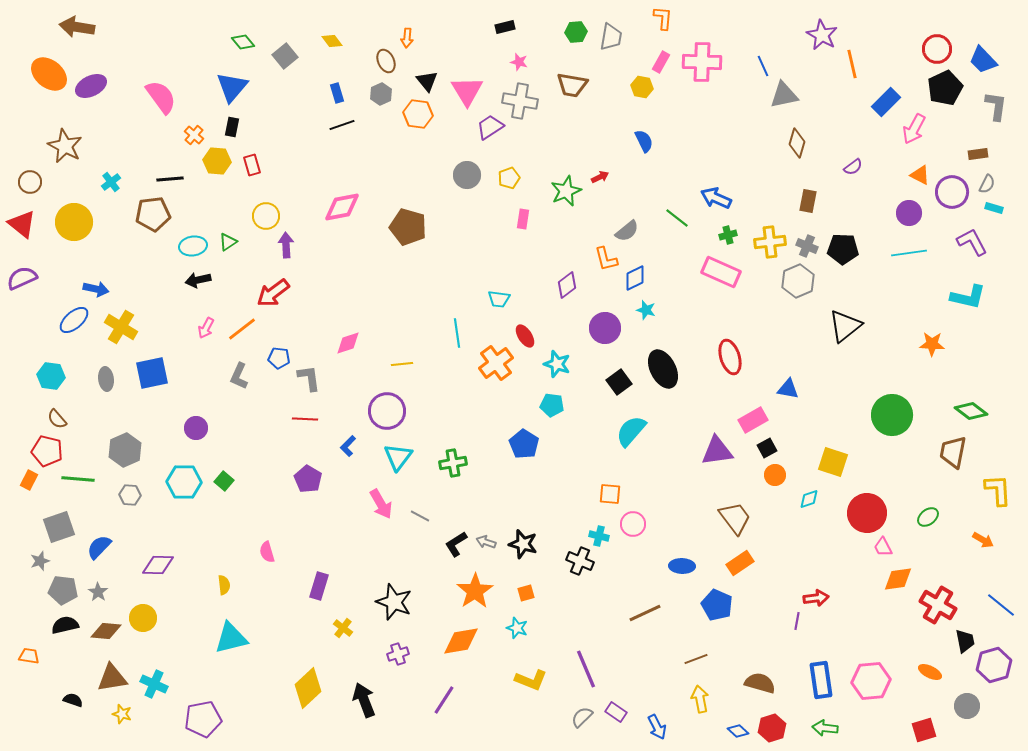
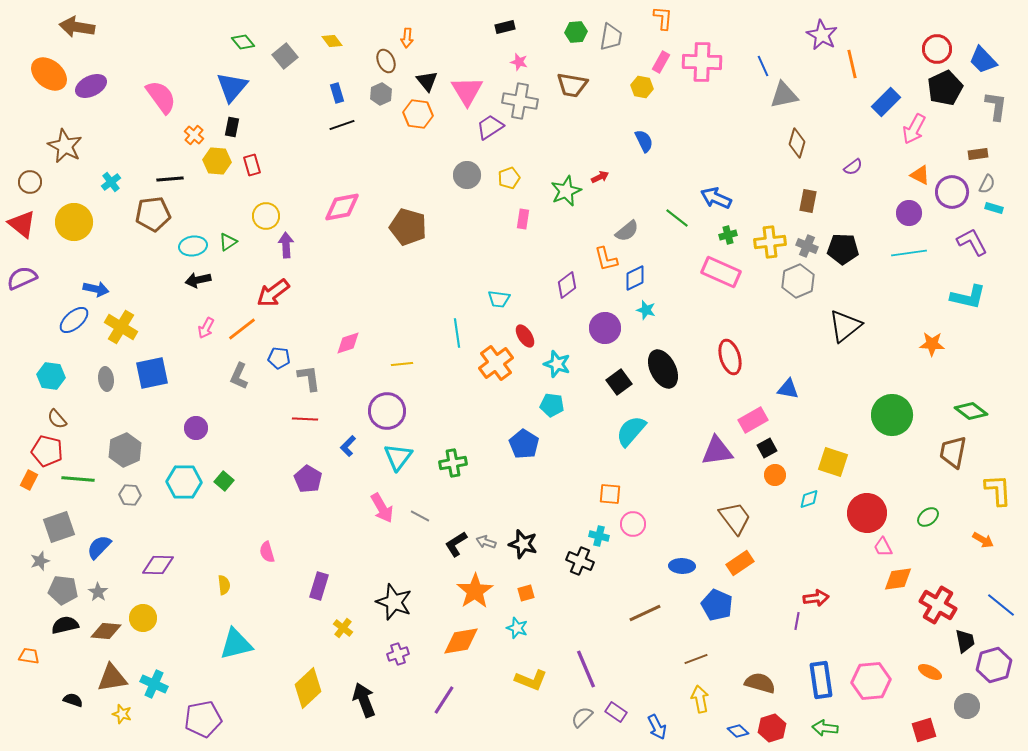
pink arrow at (381, 504): moved 1 px right, 4 px down
cyan triangle at (231, 638): moved 5 px right, 6 px down
